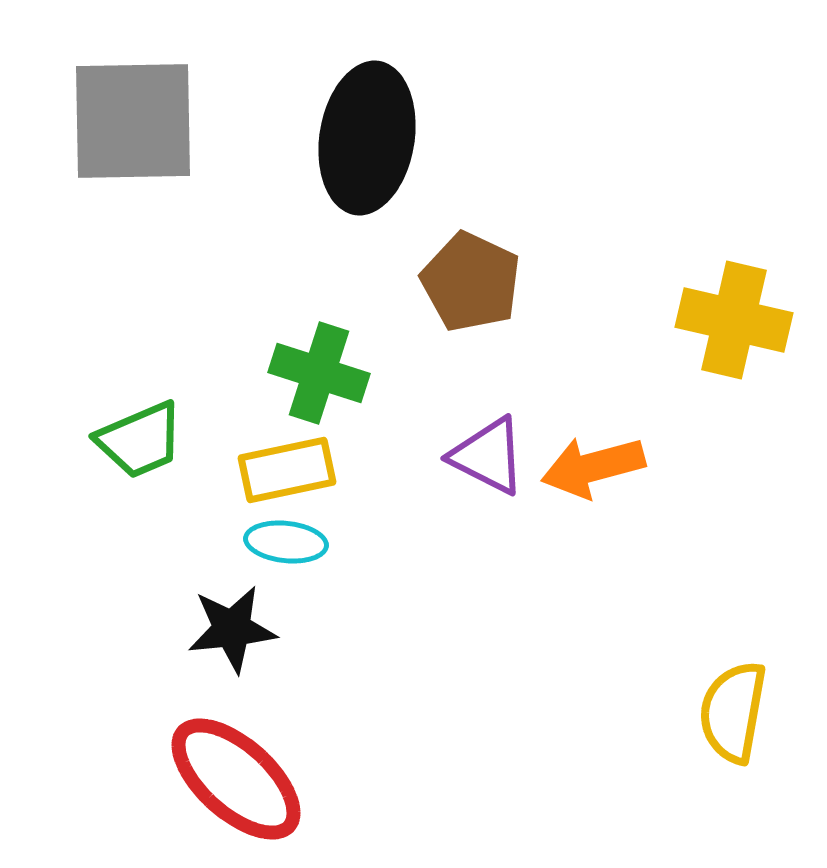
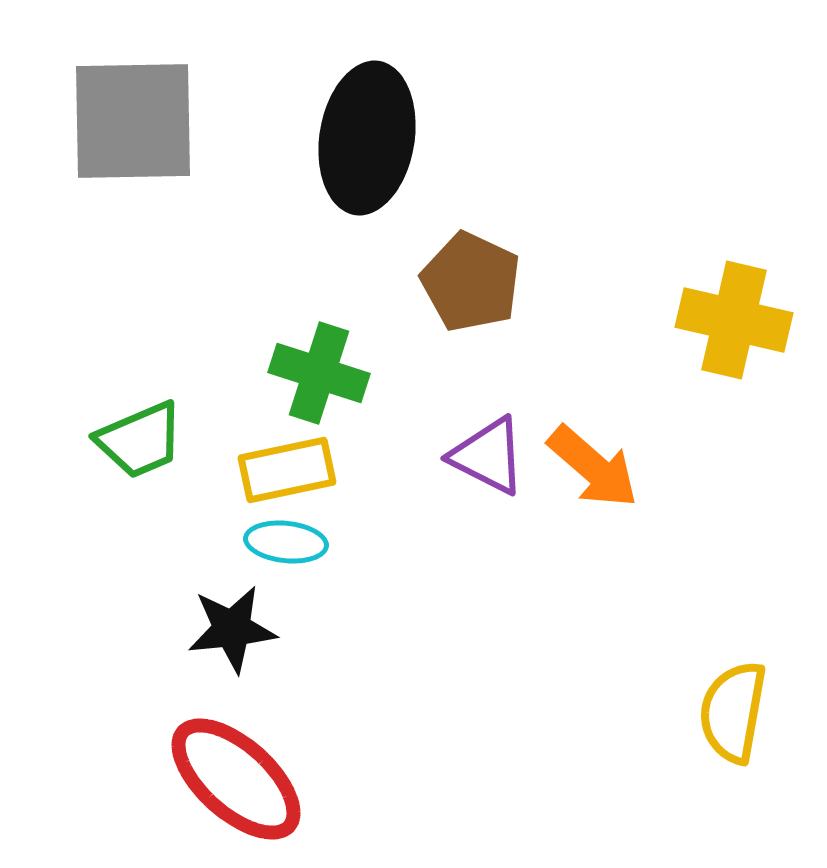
orange arrow: rotated 124 degrees counterclockwise
